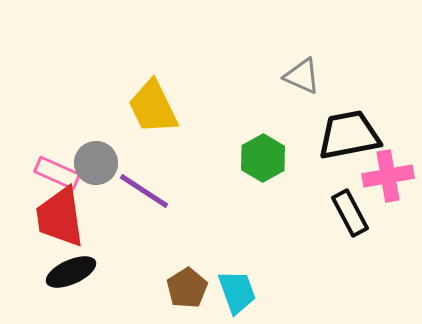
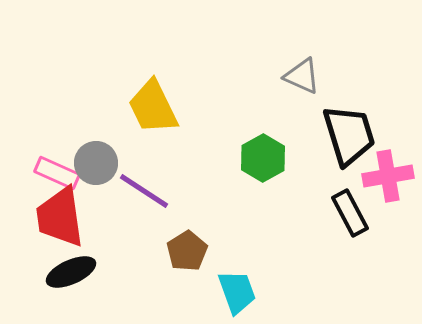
black trapezoid: rotated 84 degrees clockwise
brown pentagon: moved 37 px up
